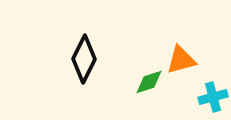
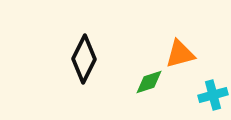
orange triangle: moved 1 px left, 6 px up
cyan cross: moved 2 px up
